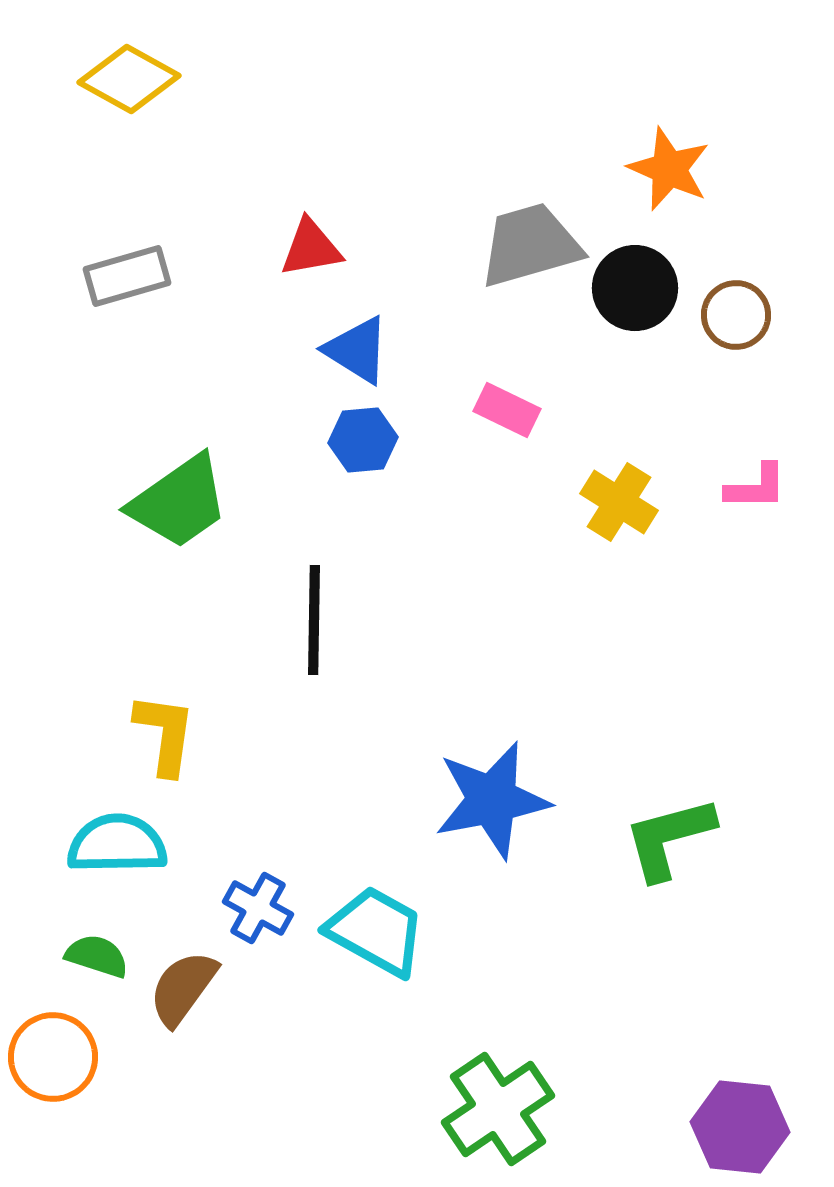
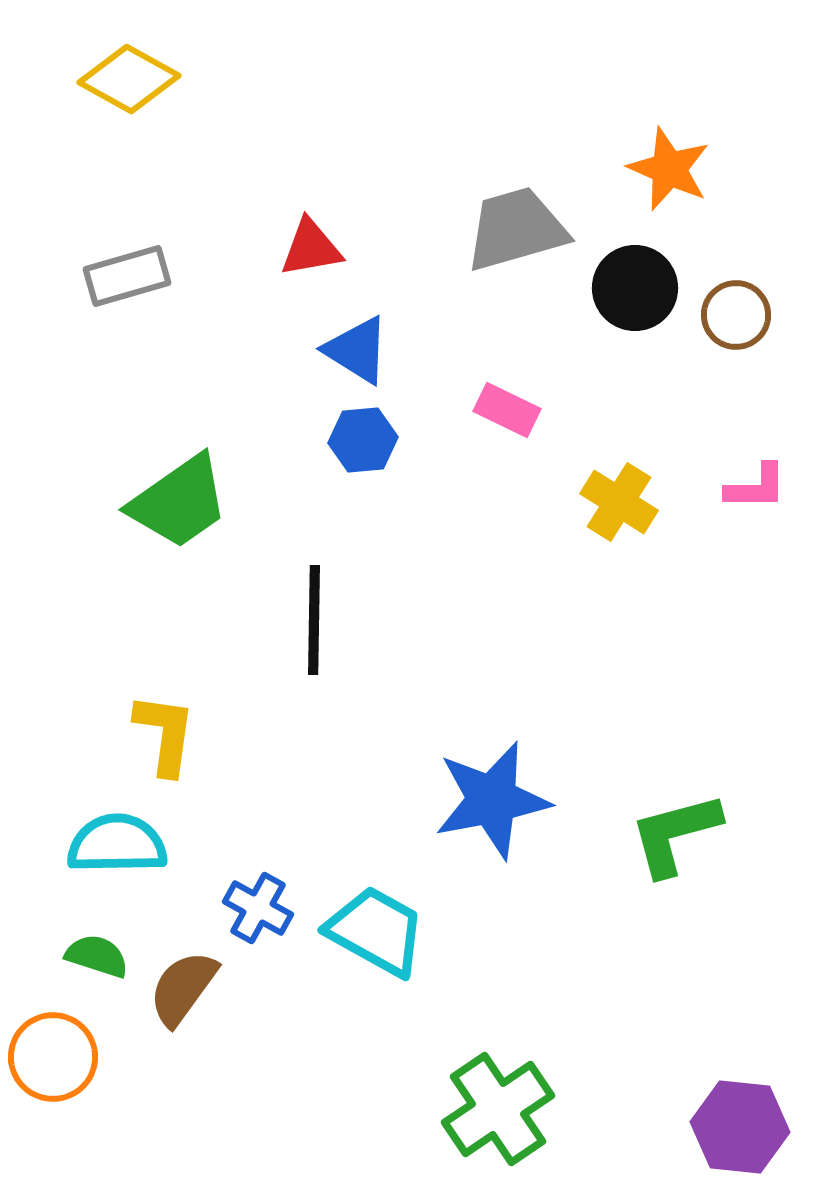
gray trapezoid: moved 14 px left, 16 px up
green L-shape: moved 6 px right, 4 px up
